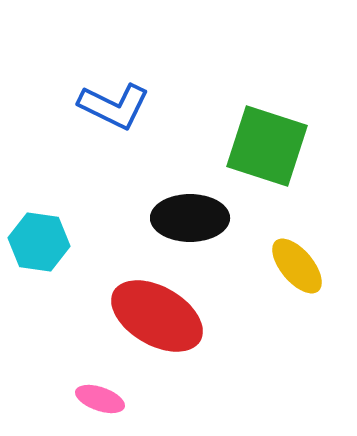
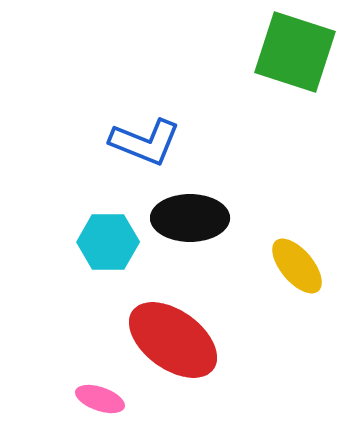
blue L-shape: moved 31 px right, 36 px down; rotated 4 degrees counterclockwise
green square: moved 28 px right, 94 px up
cyan hexagon: moved 69 px right; rotated 8 degrees counterclockwise
red ellipse: moved 16 px right, 24 px down; rotated 6 degrees clockwise
